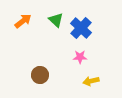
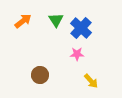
green triangle: rotated 14 degrees clockwise
pink star: moved 3 px left, 3 px up
yellow arrow: rotated 119 degrees counterclockwise
